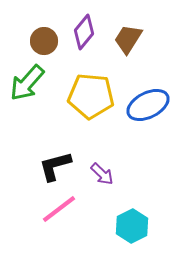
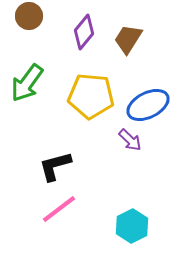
brown circle: moved 15 px left, 25 px up
green arrow: rotated 6 degrees counterclockwise
purple arrow: moved 28 px right, 34 px up
